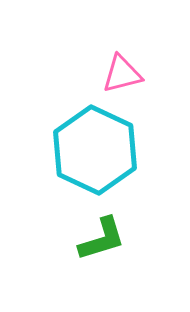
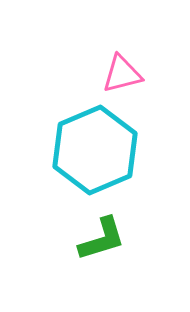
cyan hexagon: rotated 12 degrees clockwise
